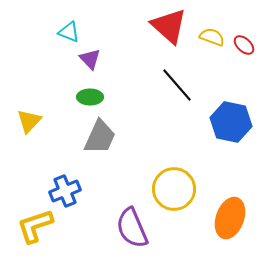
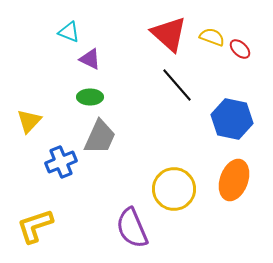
red triangle: moved 8 px down
red ellipse: moved 4 px left, 4 px down
purple triangle: rotated 20 degrees counterclockwise
blue hexagon: moved 1 px right, 3 px up
blue cross: moved 4 px left, 29 px up
orange ellipse: moved 4 px right, 38 px up
